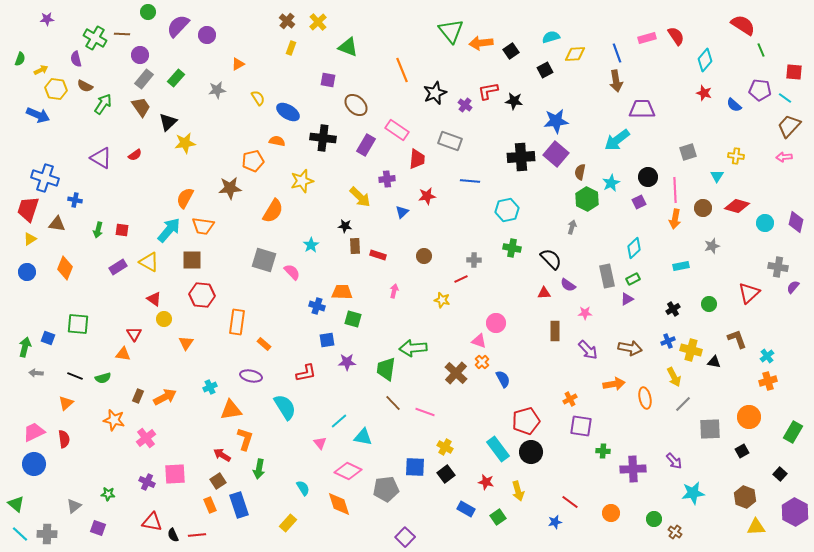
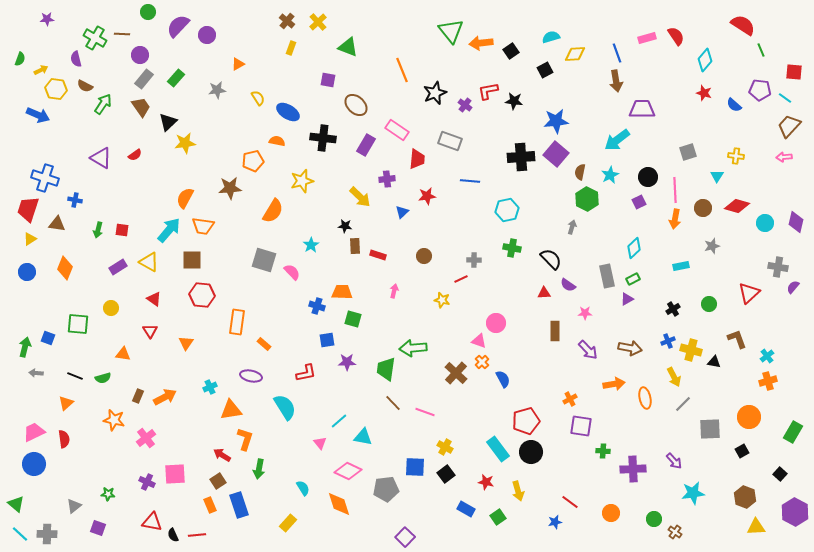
cyan star at (611, 183): moved 1 px left, 8 px up
yellow circle at (164, 319): moved 53 px left, 11 px up
red triangle at (134, 334): moved 16 px right, 3 px up
